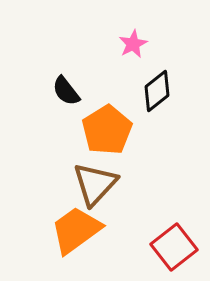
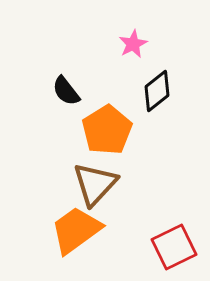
red square: rotated 12 degrees clockwise
